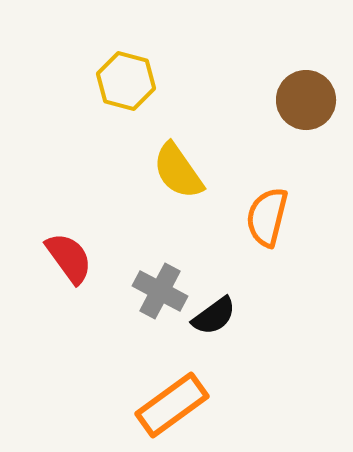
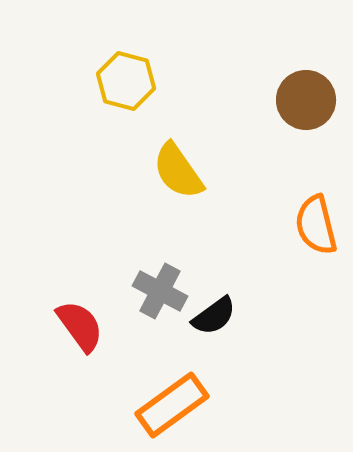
orange semicircle: moved 49 px right, 8 px down; rotated 28 degrees counterclockwise
red semicircle: moved 11 px right, 68 px down
